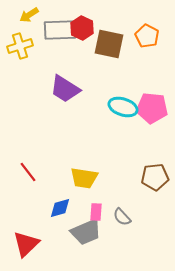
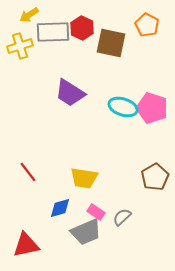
gray rectangle: moved 7 px left, 2 px down
orange pentagon: moved 11 px up
brown square: moved 2 px right, 1 px up
purple trapezoid: moved 5 px right, 4 px down
pink pentagon: rotated 12 degrees clockwise
brown pentagon: rotated 24 degrees counterclockwise
pink rectangle: rotated 60 degrees counterclockwise
gray semicircle: rotated 90 degrees clockwise
red triangle: moved 1 px down; rotated 32 degrees clockwise
